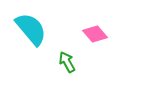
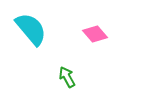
green arrow: moved 15 px down
